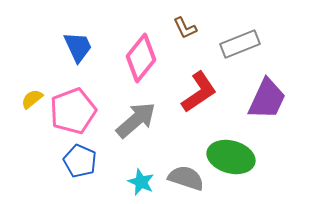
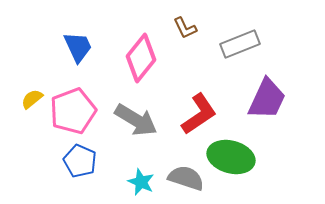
red L-shape: moved 22 px down
gray arrow: rotated 72 degrees clockwise
